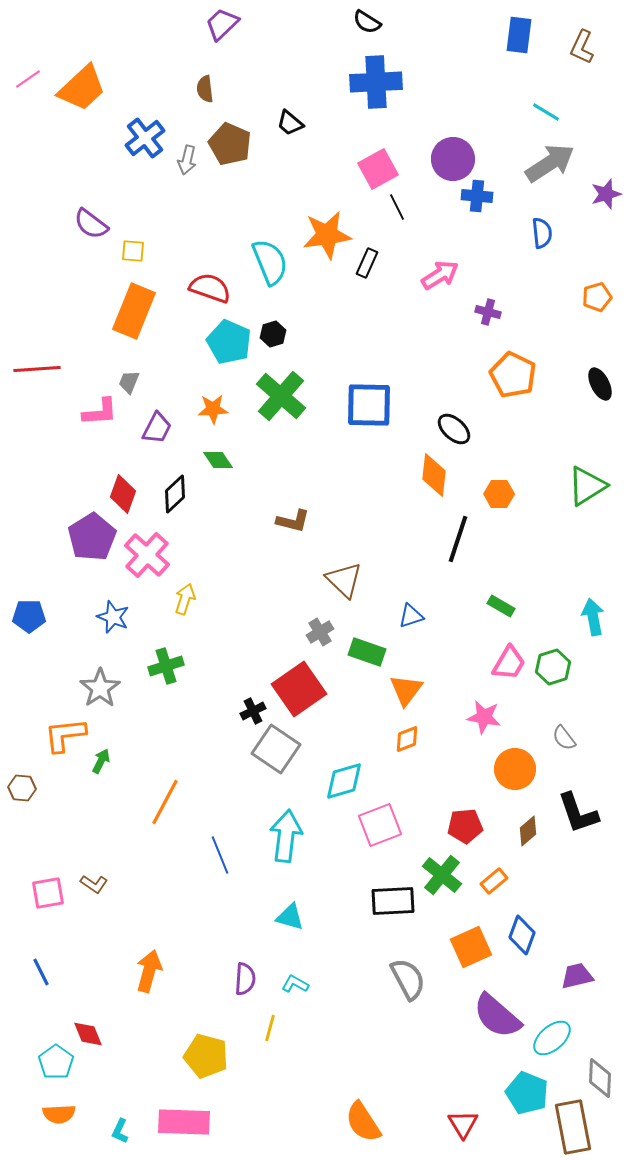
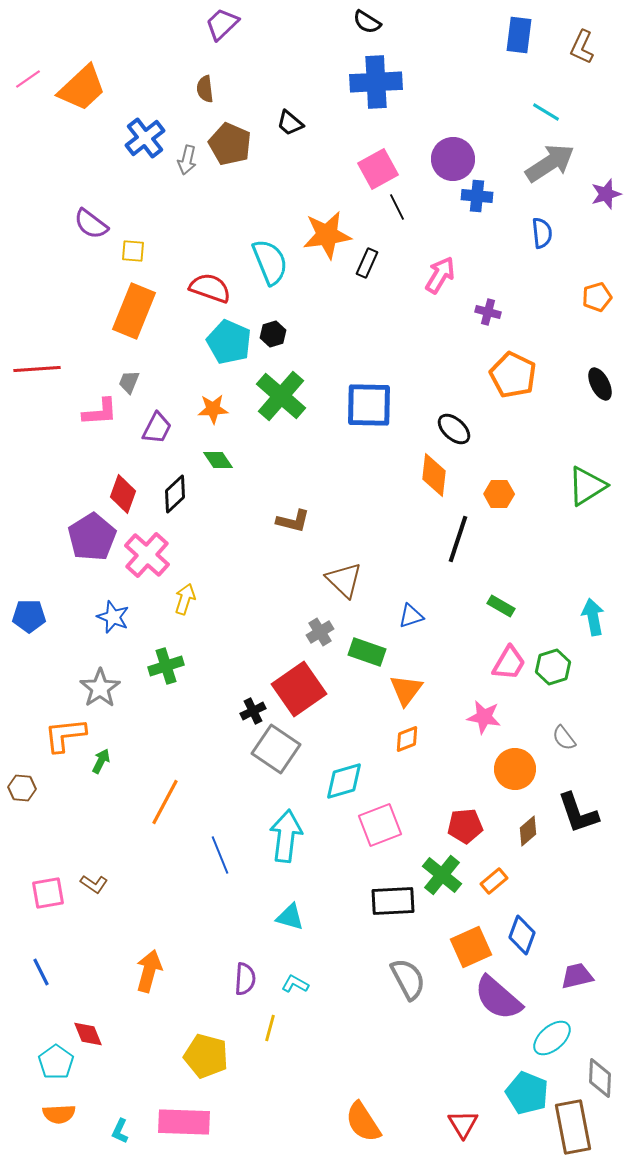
pink arrow at (440, 275): rotated 27 degrees counterclockwise
purple semicircle at (497, 1016): moved 1 px right, 18 px up
